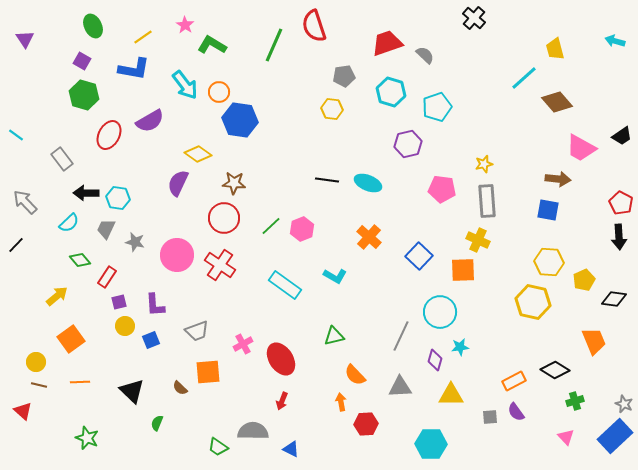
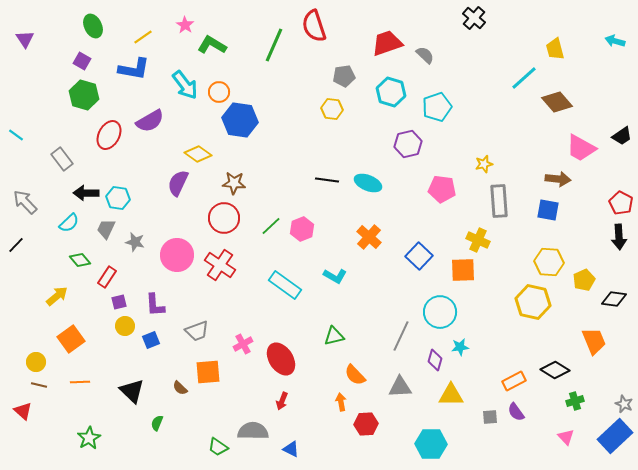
gray rectangle at (487, 201): moved 12 px right
green star at (87, 438): moved 2 px right; rotated 20 degrees clockwise
